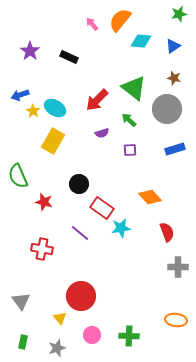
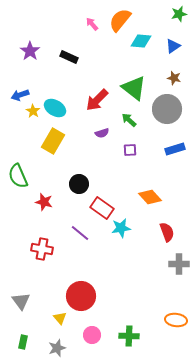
gray cross: moved 1 px right, 3 px up
